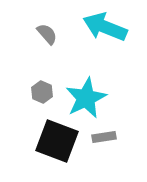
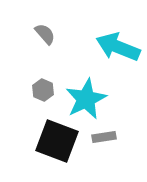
cyan arrow: moved 13 px right, 20 px down
gray semicircle: moved 2 px left
gray hexagon: moved 1 px right, 2 px up
cyan star: moved 1 px down
